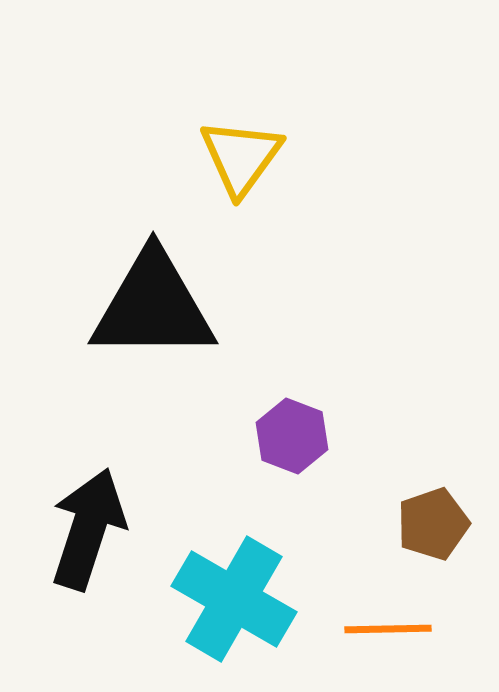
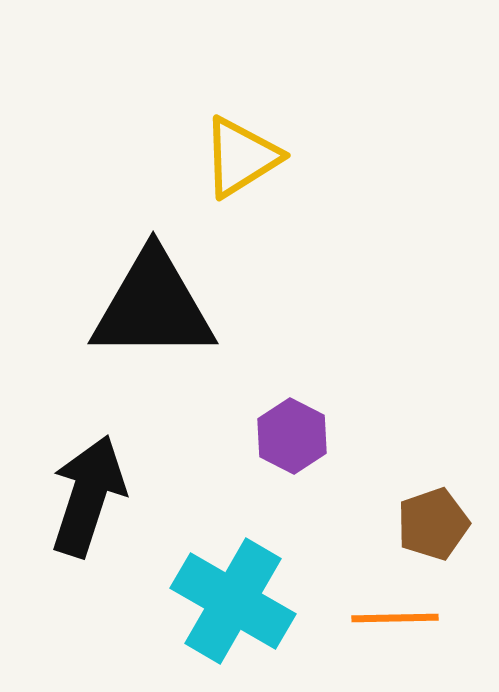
yellow triangle: rotated 22 degrees clockwise
purple hexagon: rotated 6 degrees clockwise
black arrow: moved 33 px up
cyan cross: moved 1 px left, 2 px down
orange line: moved 7 px right, 11 px up
